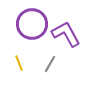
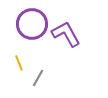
gray line: moved 12 px left, 14 px down
